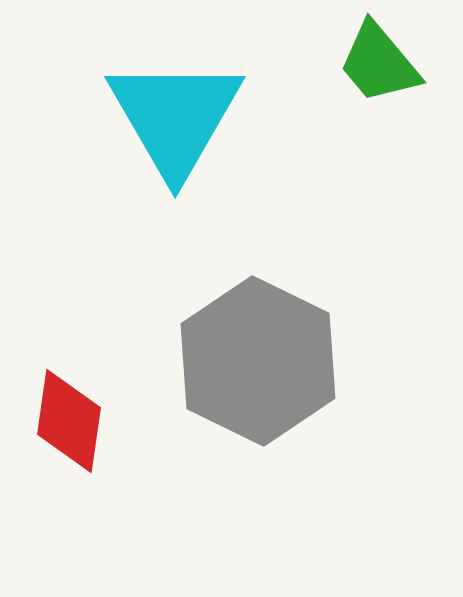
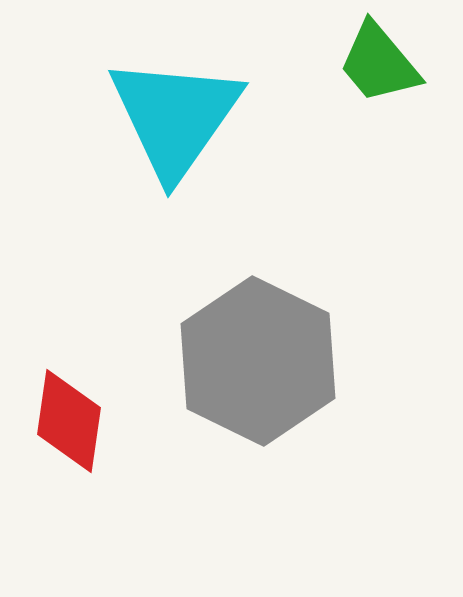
cyan triangle: rotated 5 degrees clockwise
